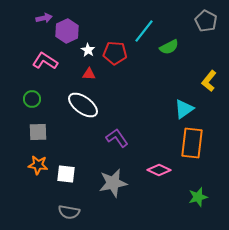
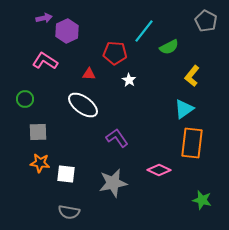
white star: moved 41 px right, 30 px down
yellow L-shape: moved 17 px left, 5 px up
green circle: moved 7 px left
orange star: moved 2 px right, 2 px up
green star: moved 4 px right, 3 px down; rotated 30 degrees clockwise
